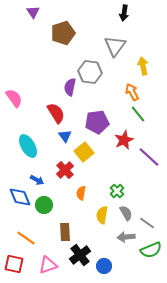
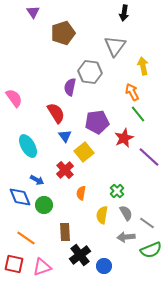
red star: moved 2 px up
pink triangle: moved 6 px left, 2 px down
